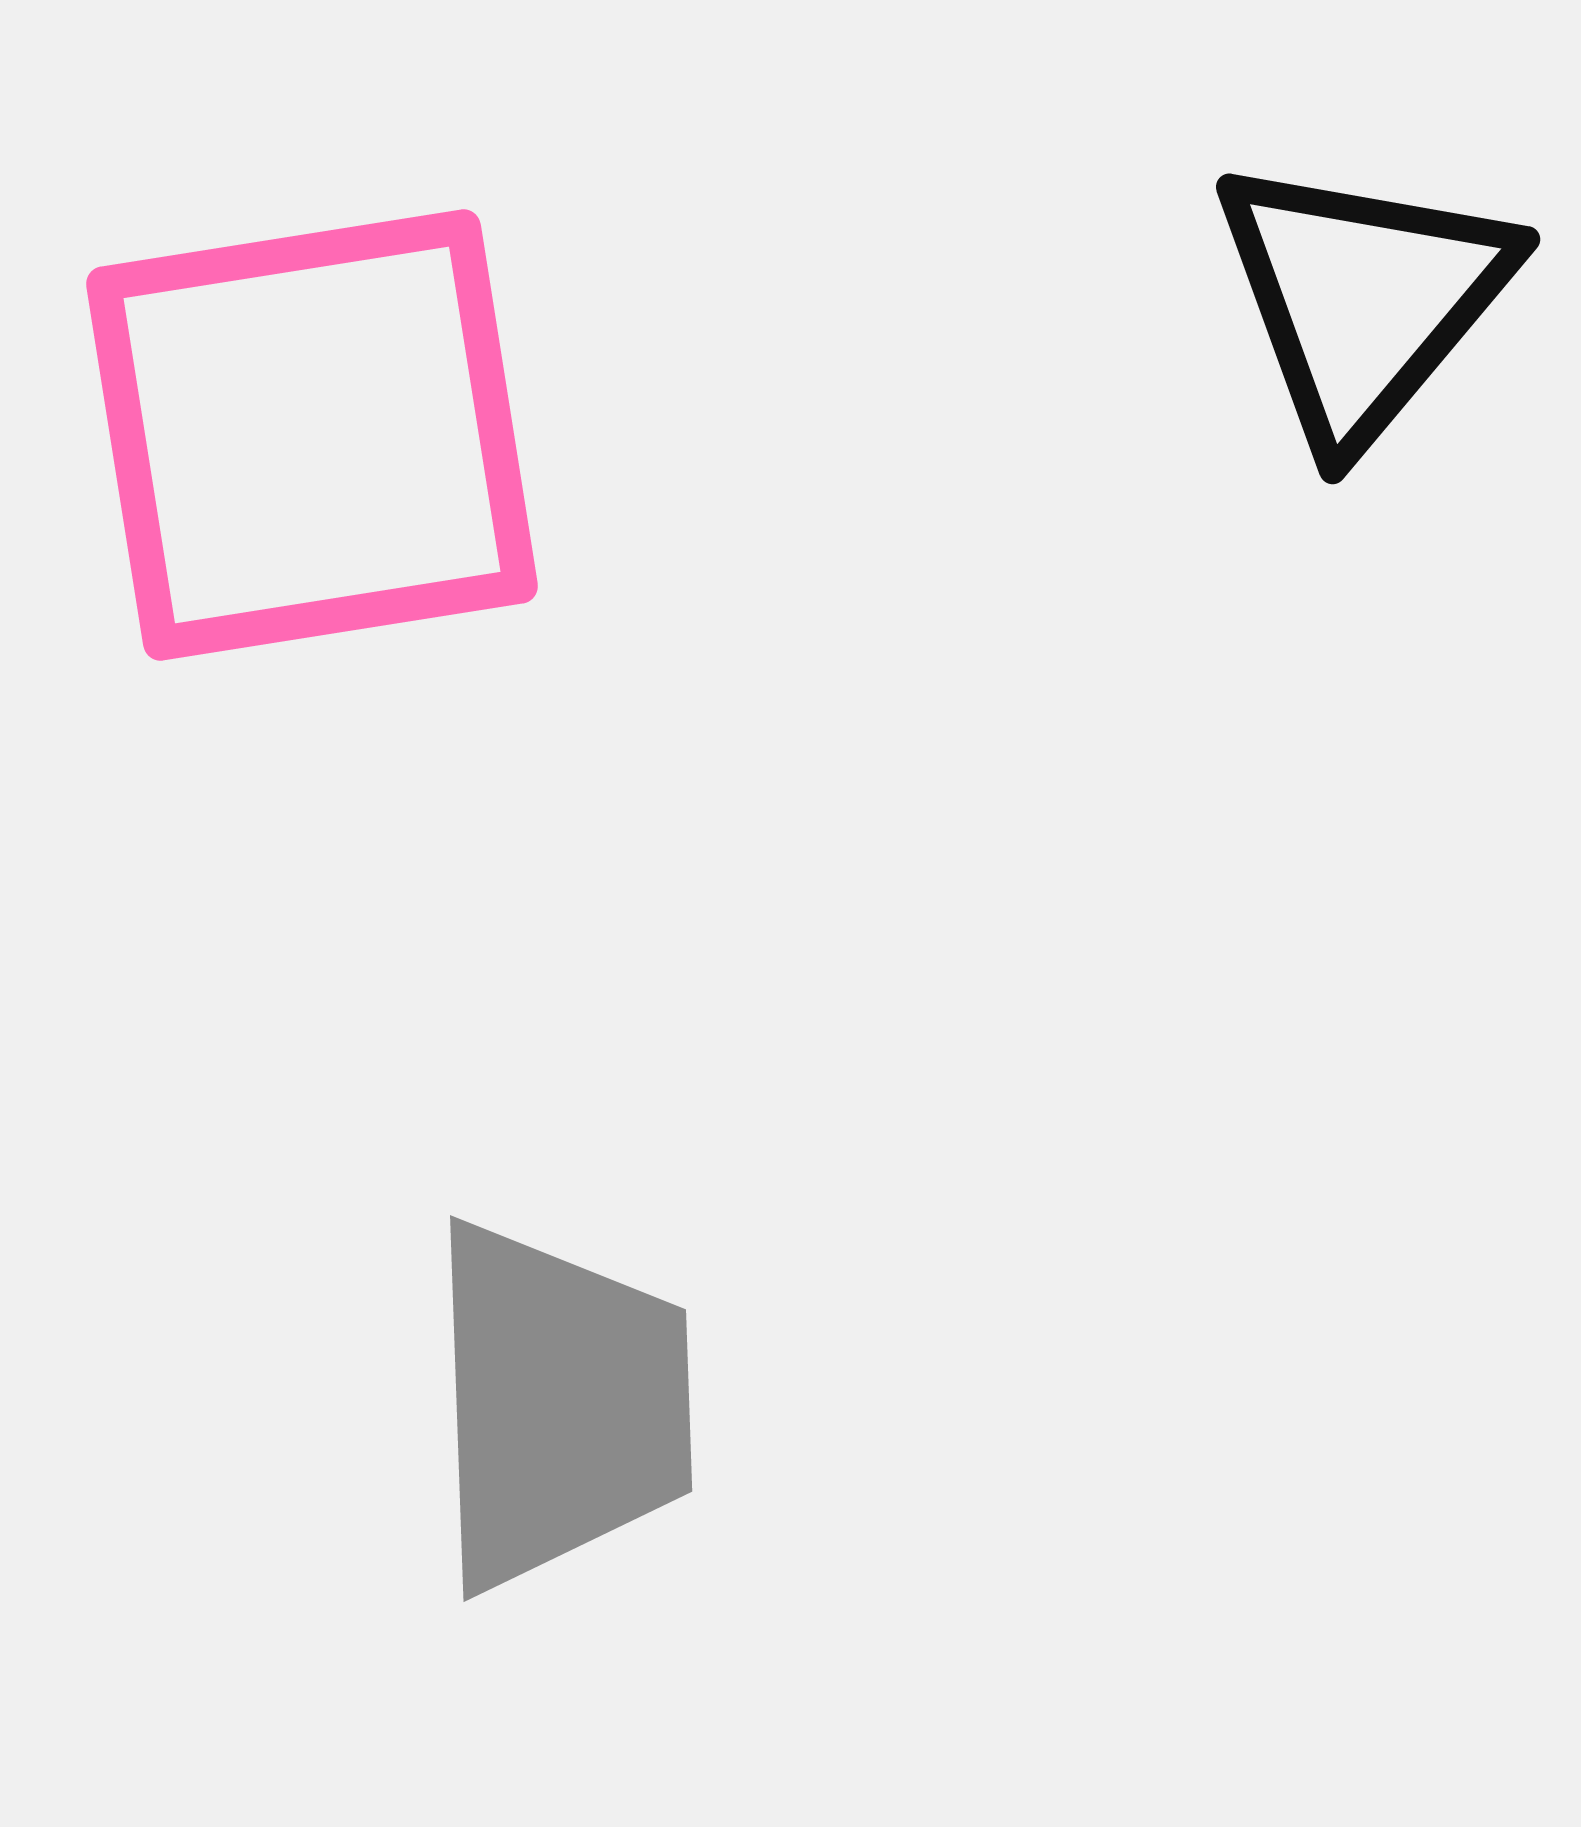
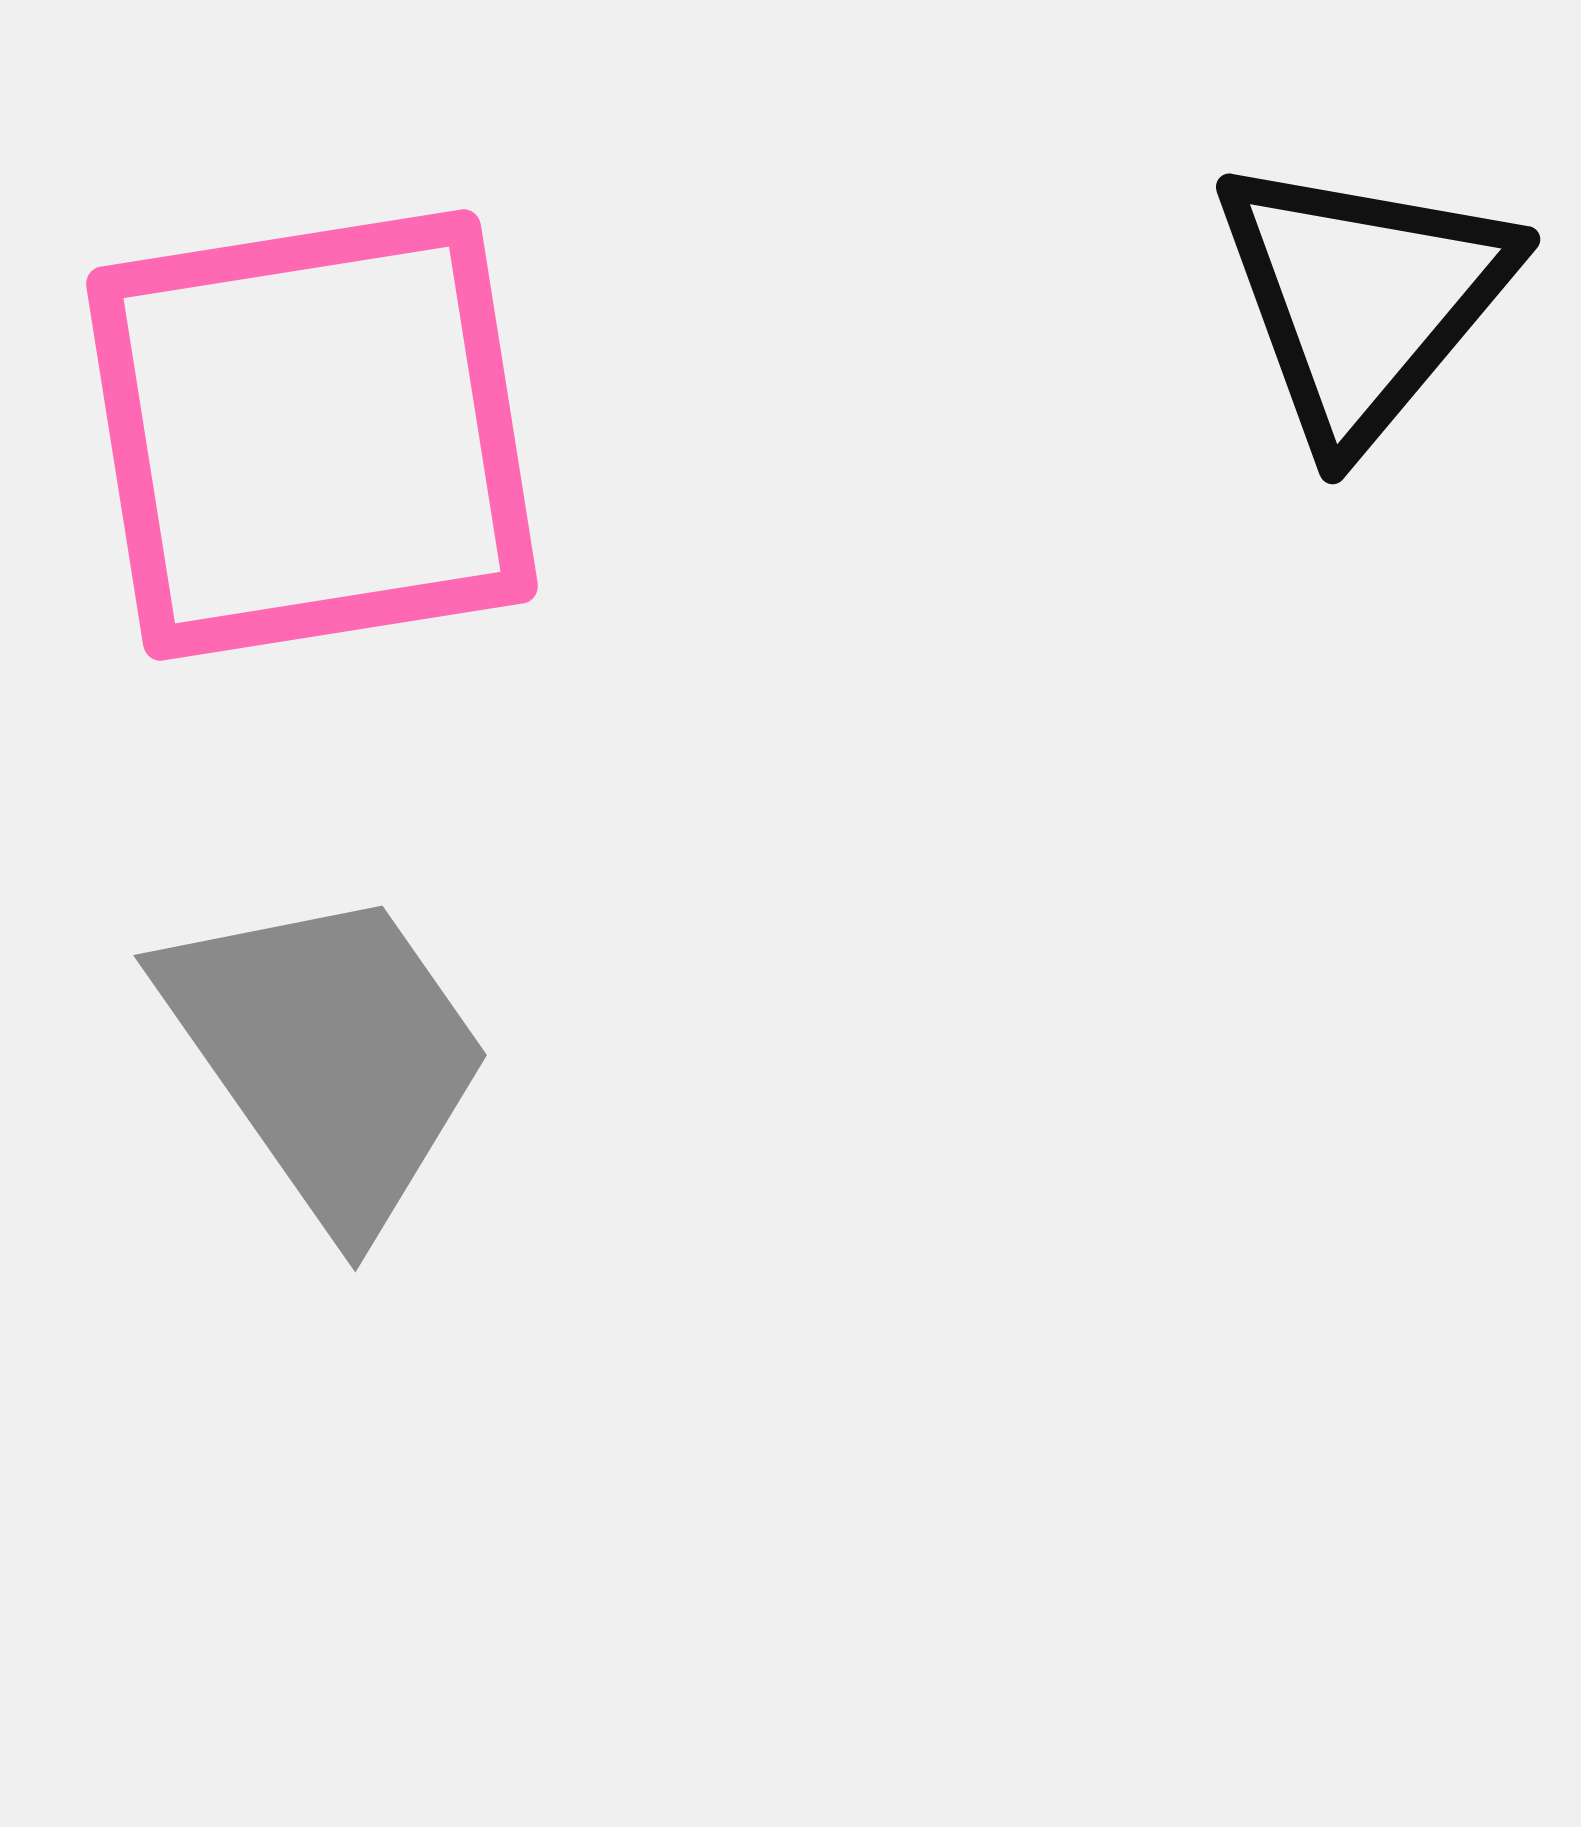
gray trapezoid: moved 231 px left, 350 px up; rotated 33 degrees counterclockwise
